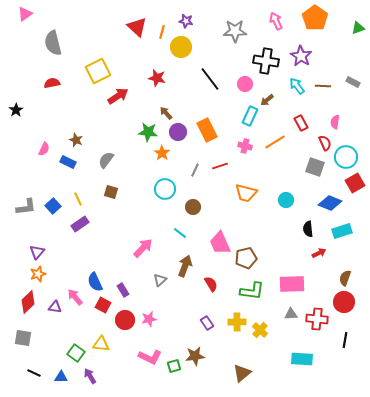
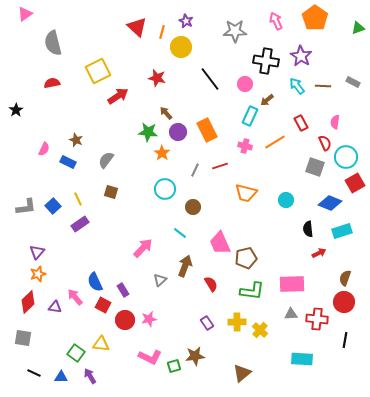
purple star at (186, 21): rotated 16 degrees clockwise
